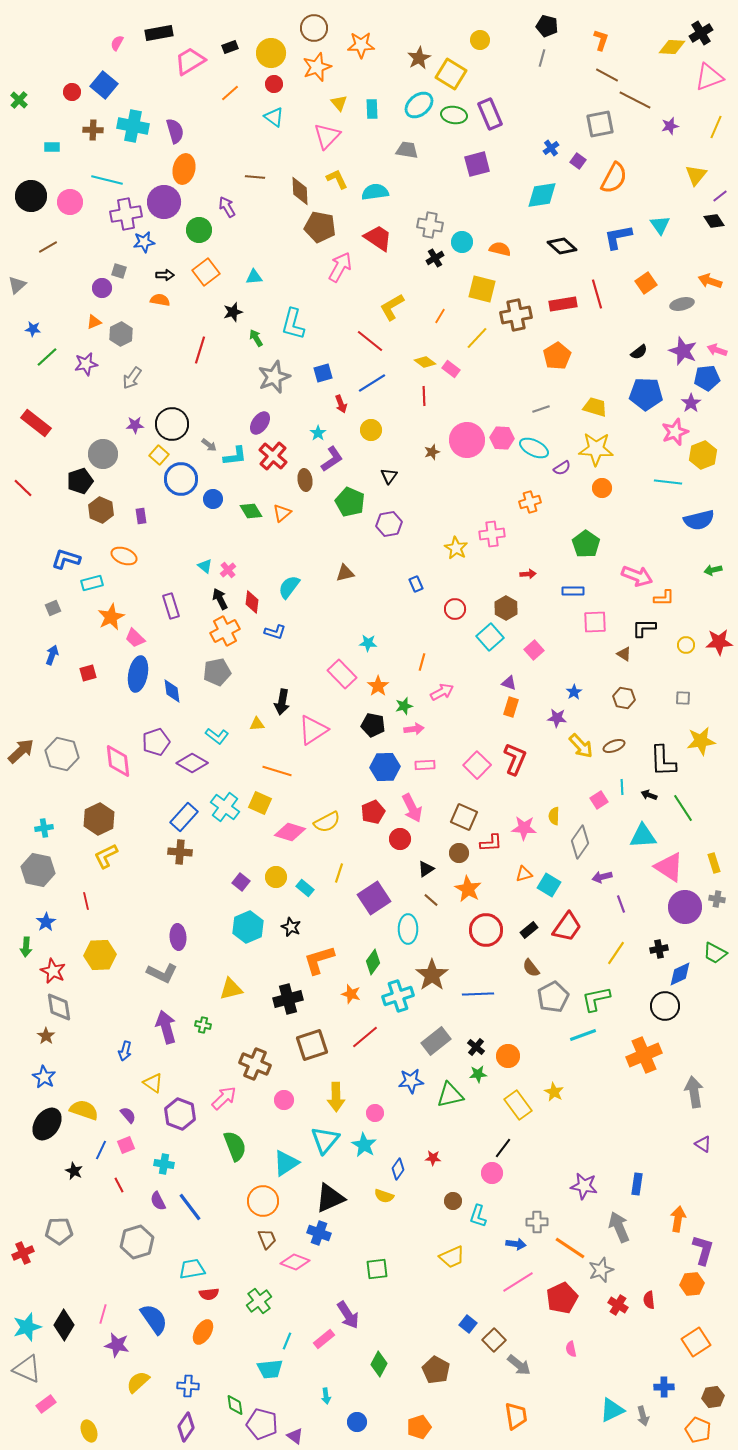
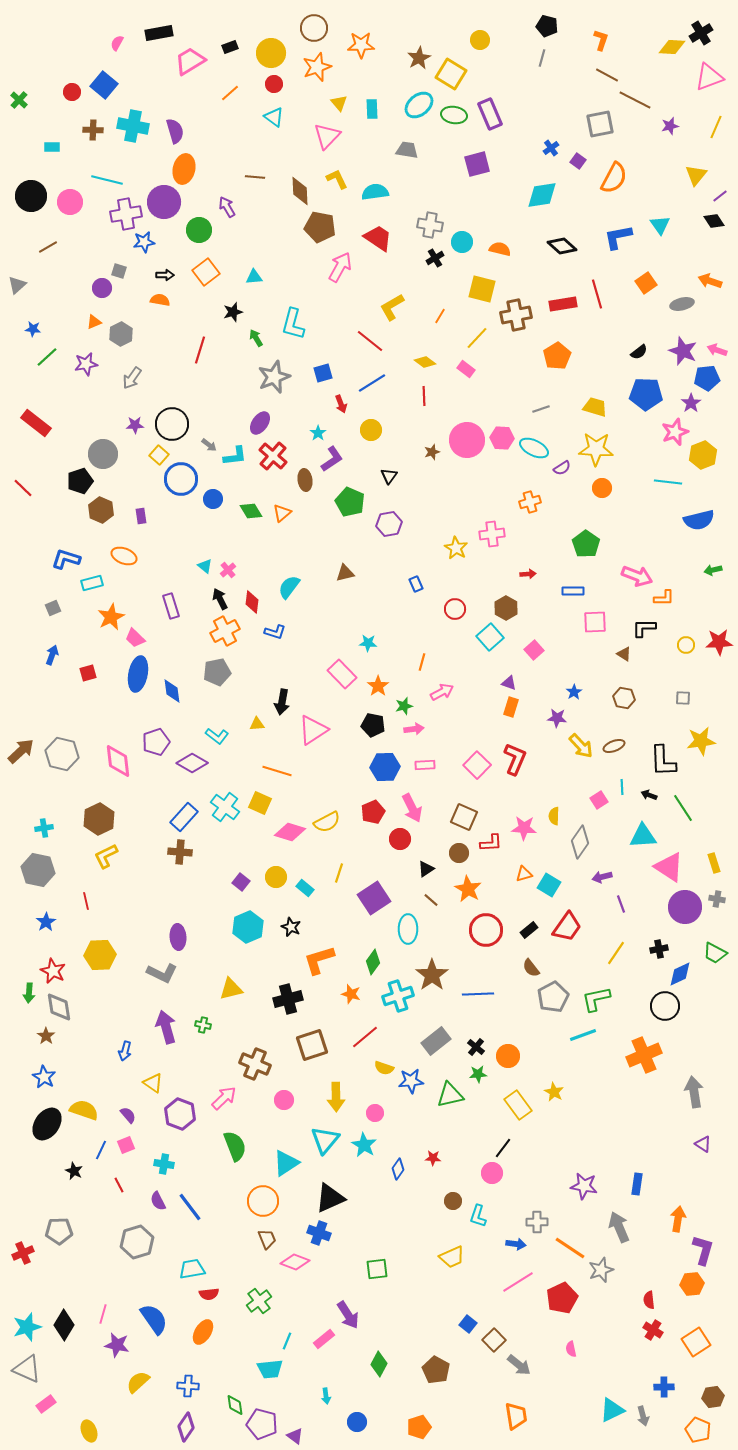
pink rectangle at (451, 369): moved 15 px right
green arrow at (26, 947): moved 3 px right, 46 px down
yellow semicircle at (384, 1196): moved 128 px up
red cross at (618, 1305): moved 35 px right, 25 px down
